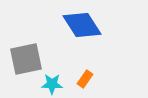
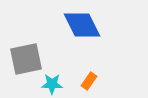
blue diamond: rotated 6 degrees clockwise
orange rectangle: moved 4 px right, 2 px down
